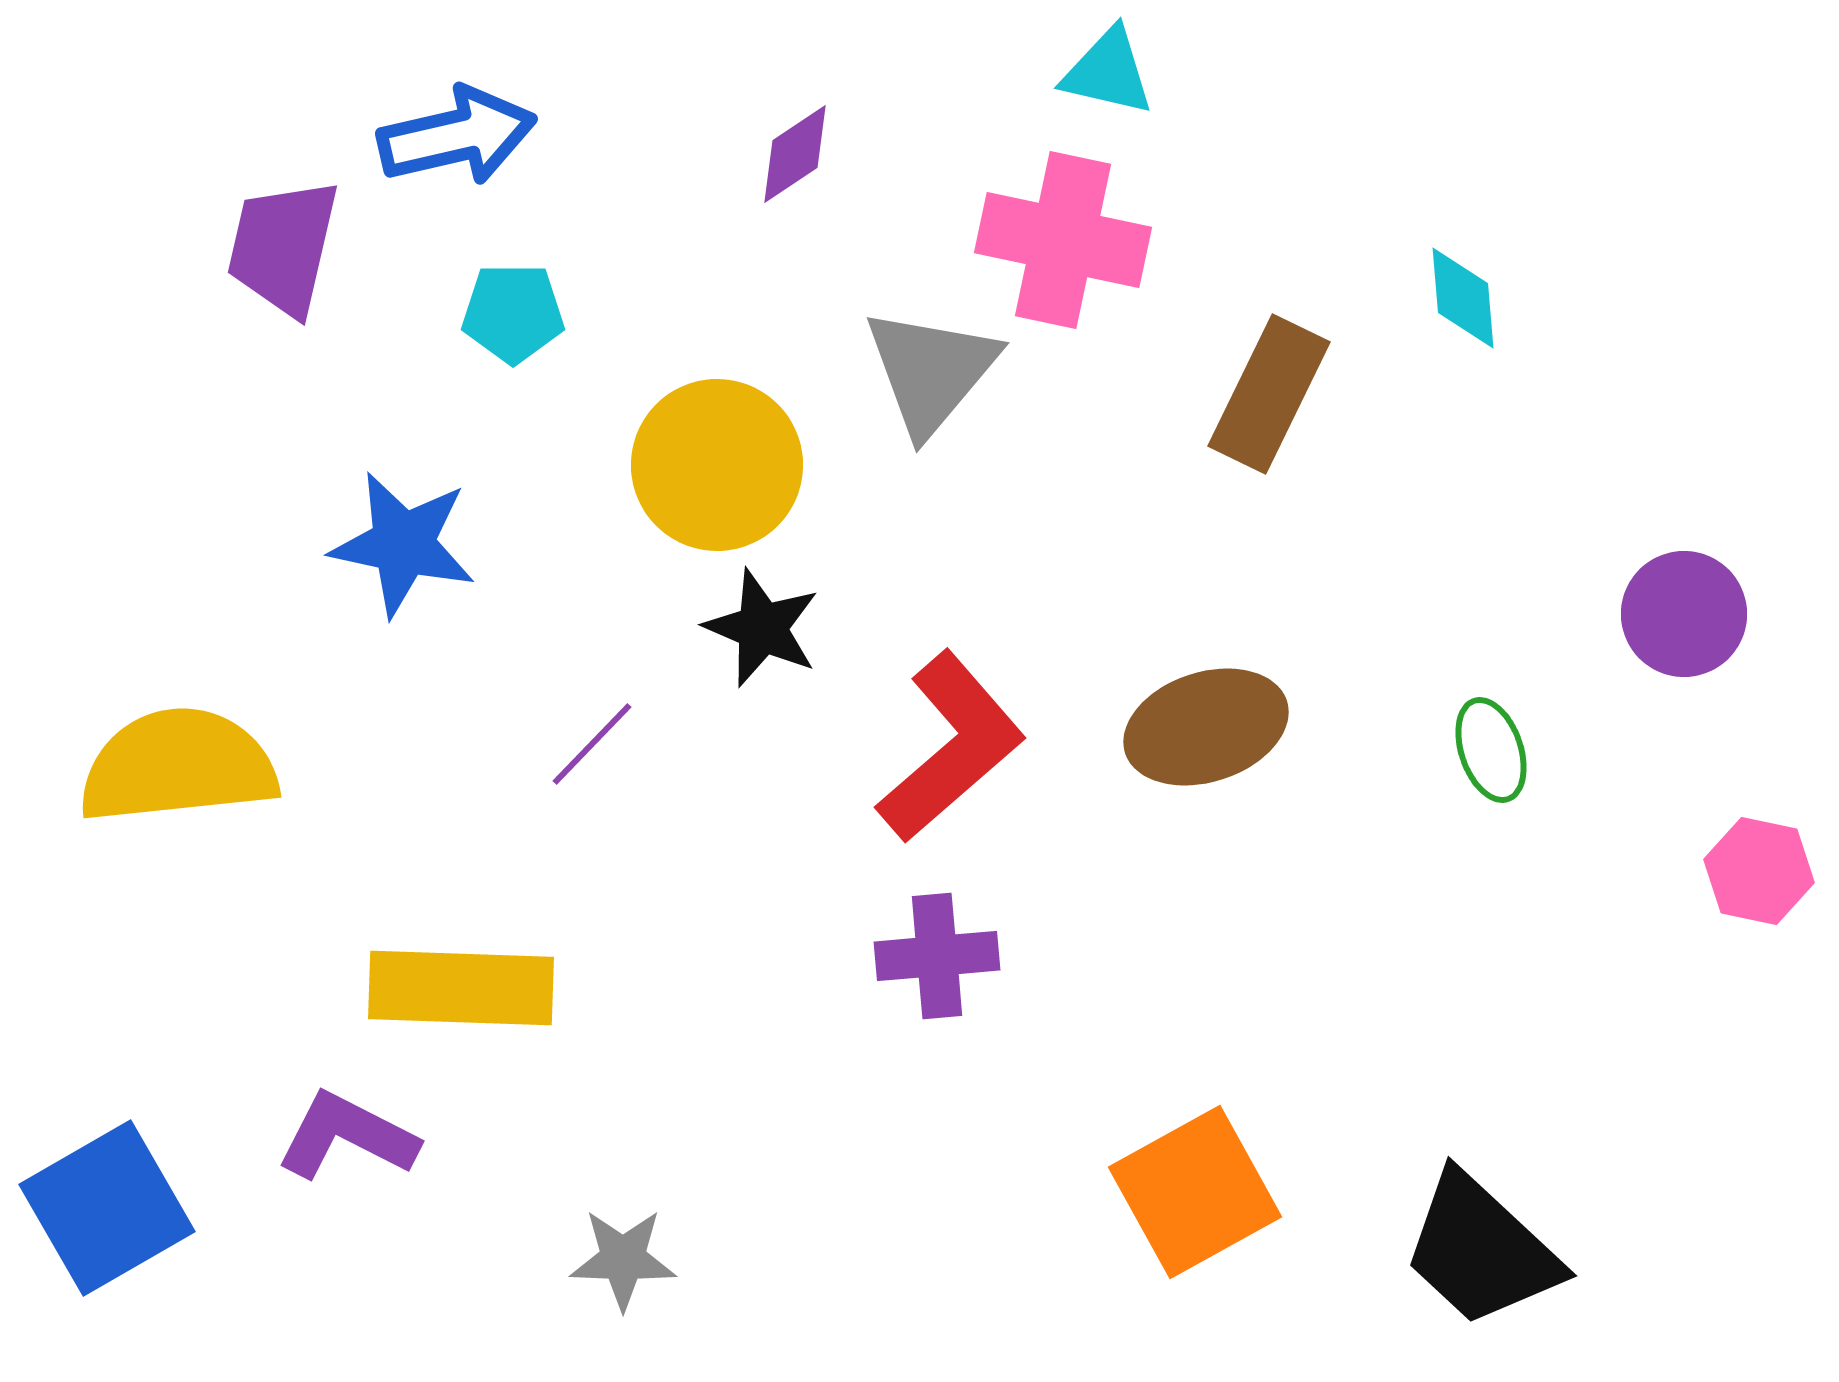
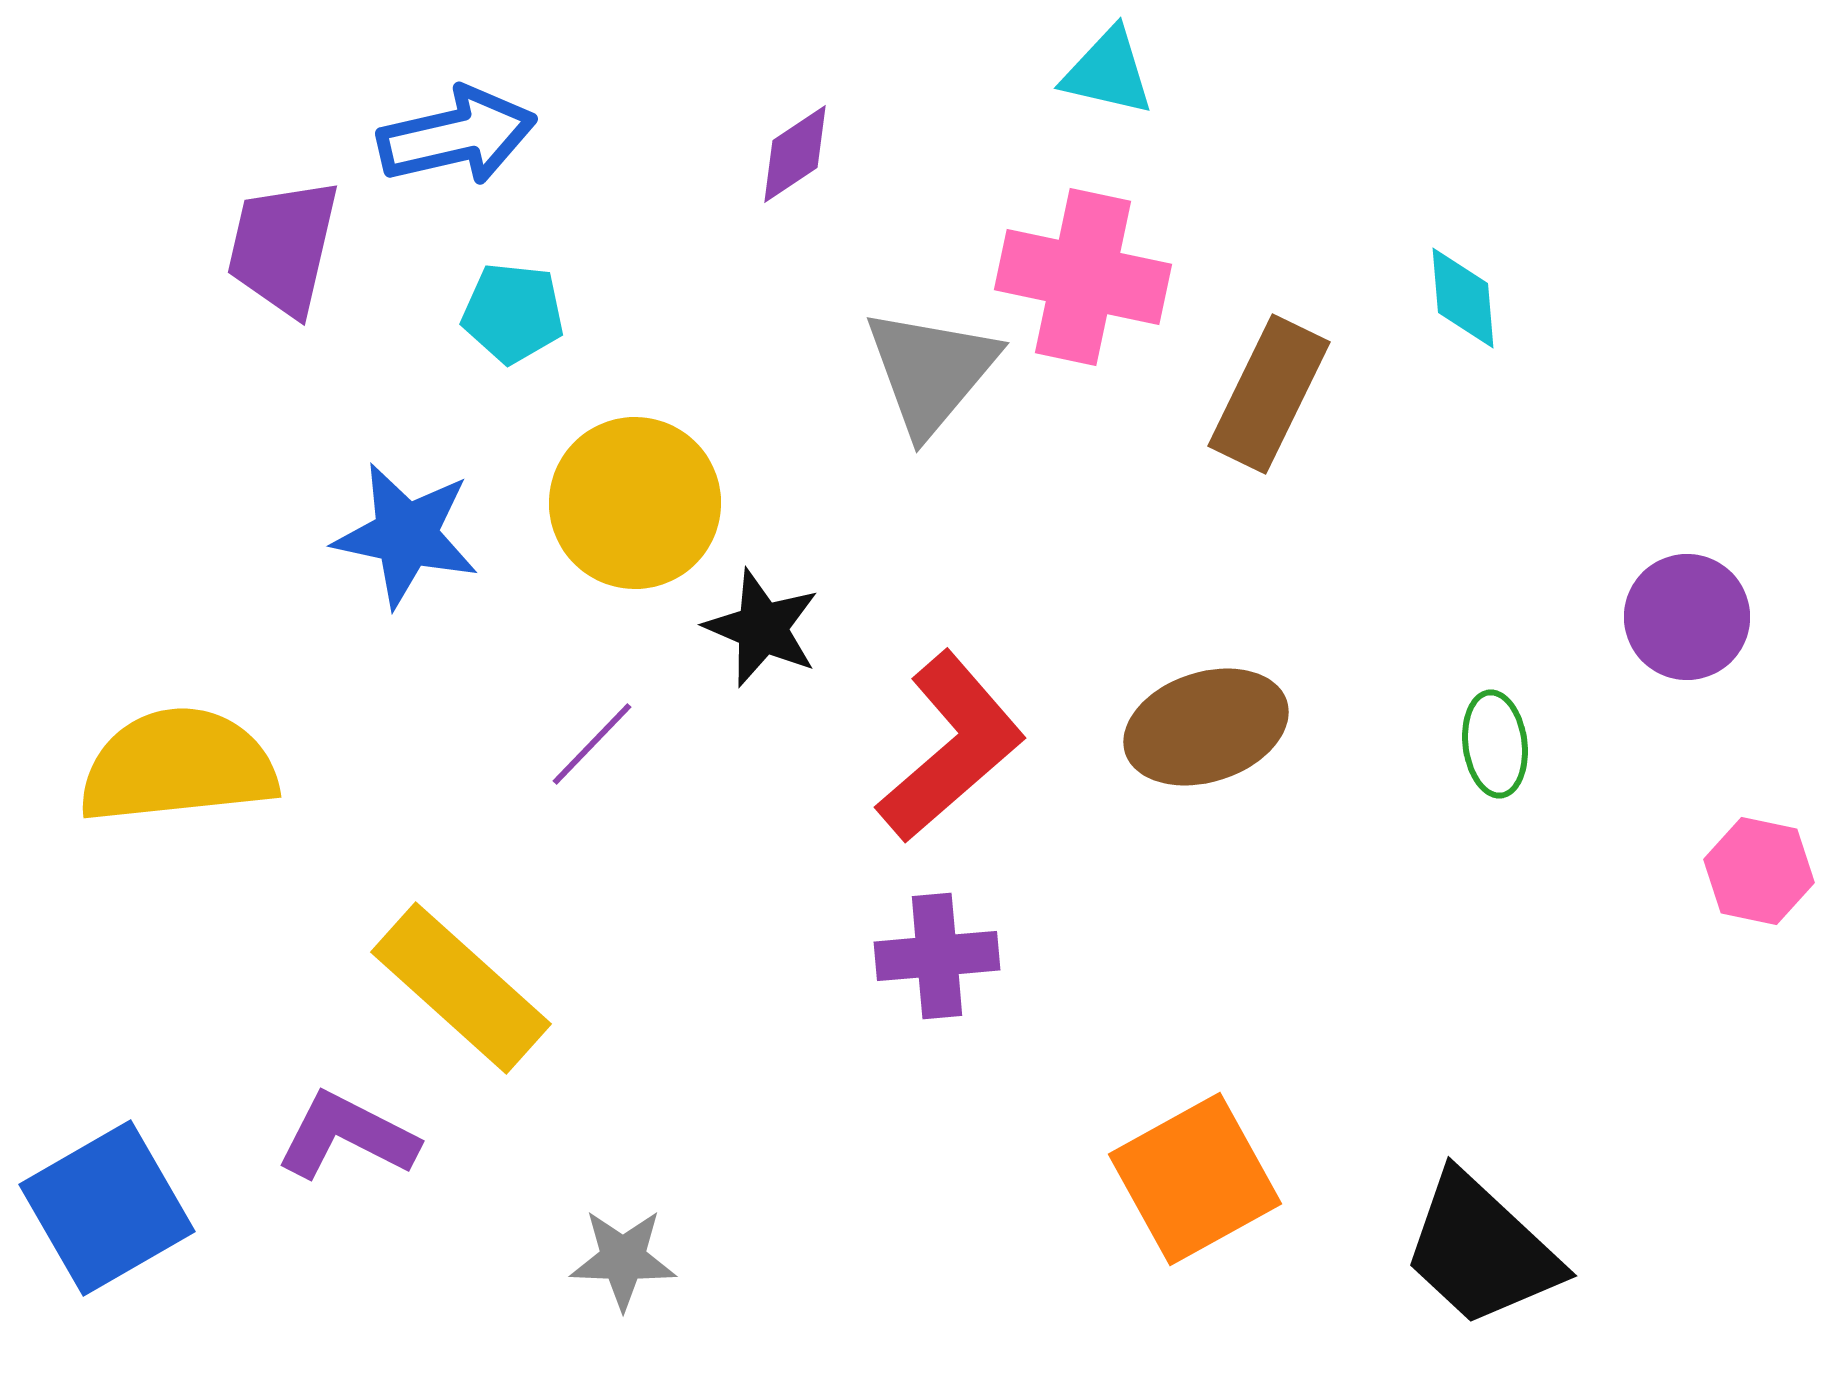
pink cross: moved 20 px right, 37 px down
cyan pentagon: rotated 6 degrees clockwise
yellow circle: moved 82 px left, 38 px down
blue star: moved 3 px right, 9 px up
purple circle: moved 3 px right, 3 px down
green ellipse: moved 4 px right, 6 px up; rotated 12 degrees clockwise
yellow rectangle: rotated 40 degrees clockwise
orange square: moved 13 px up
